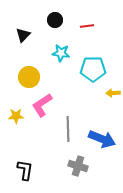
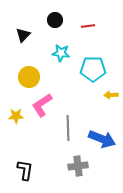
red line: moved 1 px right
yellow arrow: moved 2 px left, 2 px down
gray line: moved 1 px up
gray cross: rotated 24 degrees counterclockwise
